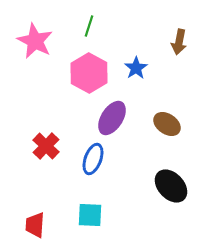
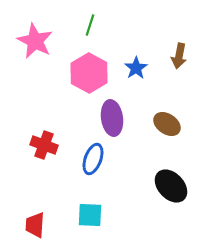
green line: moved 1 px right, 1 px up
brown arrow: moved 14 px down
purple ellipse: rotated 40 degrees counterclockwise
red cross: moved 2 px left, 1 px up; rotated 24 degrees counterclockwise
